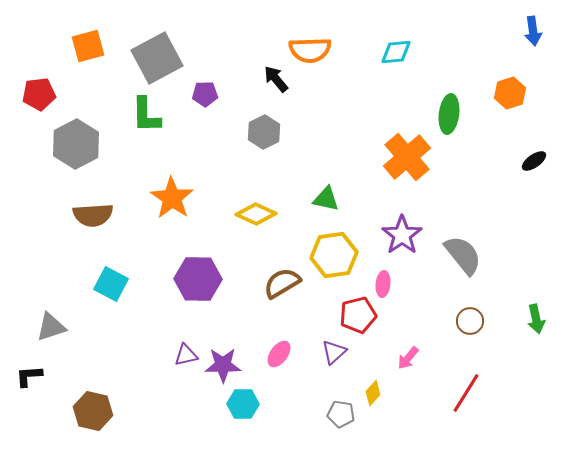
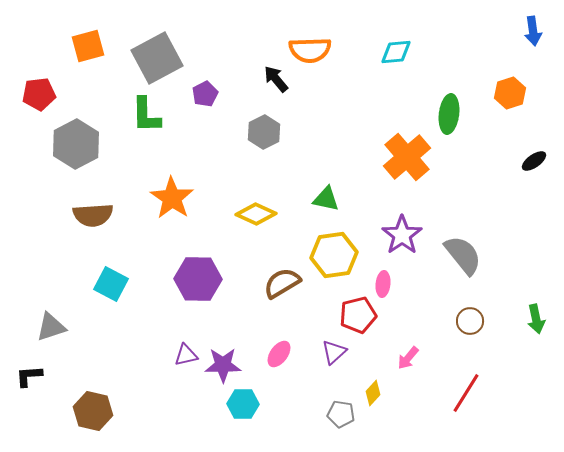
purple pentagon at (205, 94): rotated 25 degrees counterclockwise
